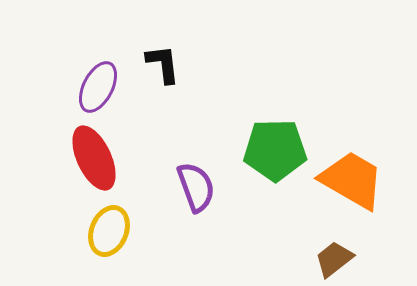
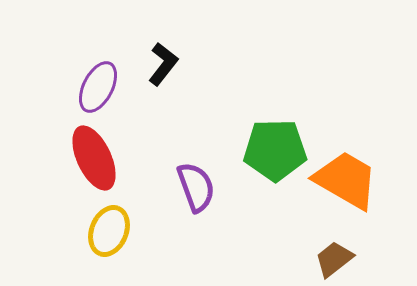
black L-shape: rotated 45 degrees clockwise
orange trapezoid: moved 6 px left
